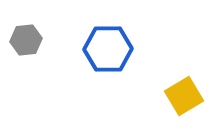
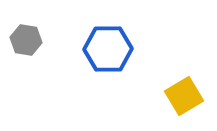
gray hexagon: rotated 16 degrees clockwise
